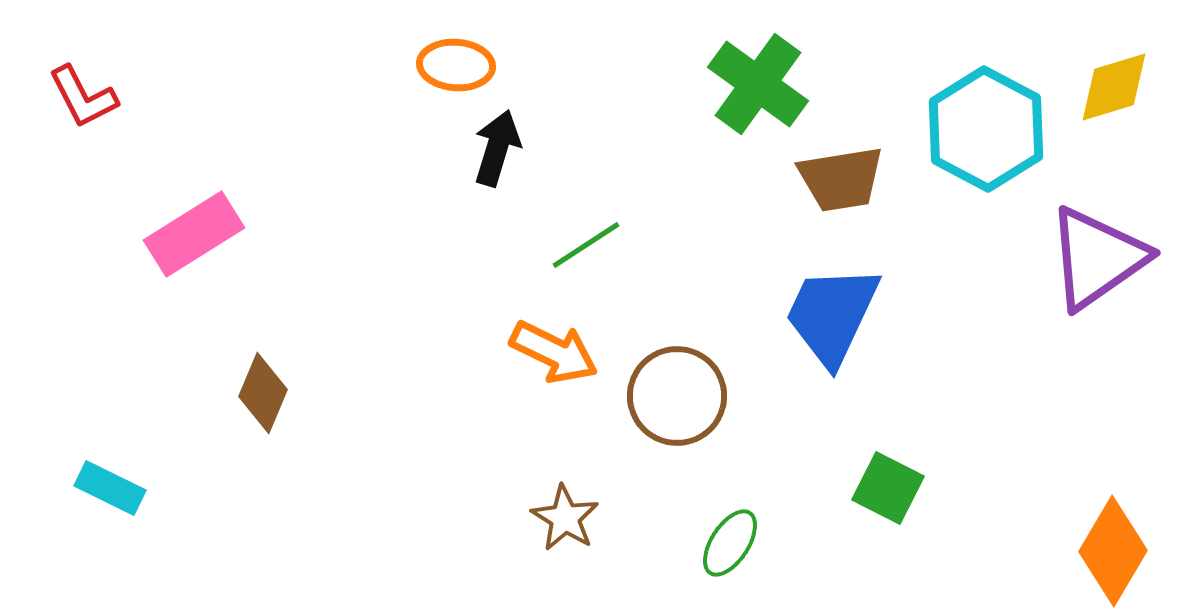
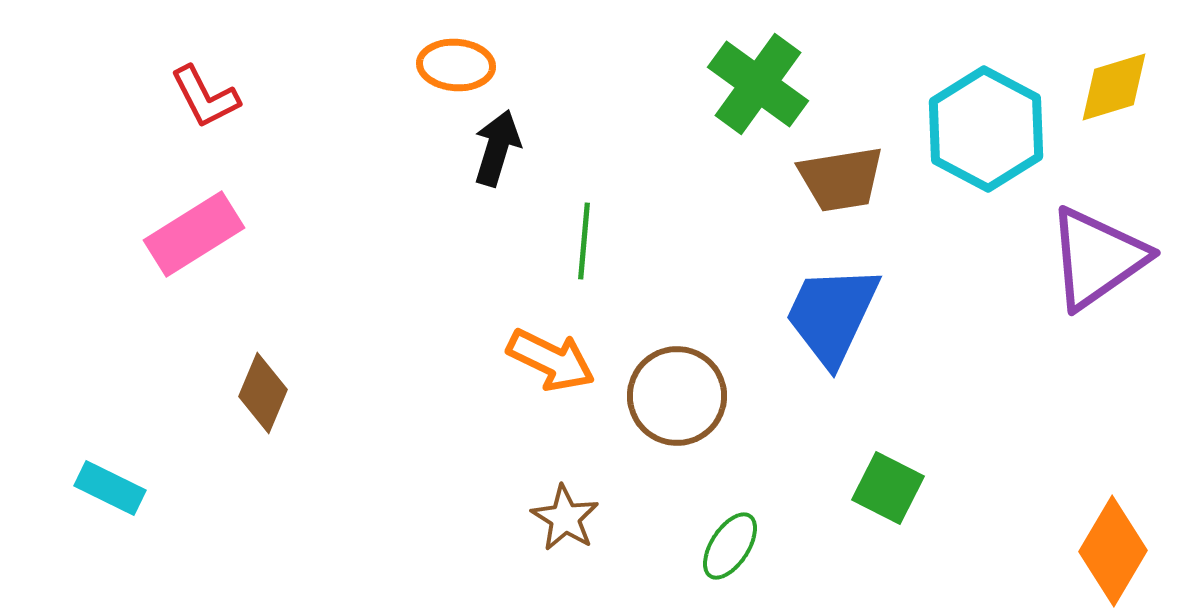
red L-shape: moved 122 px right
green line: moved 2 px left, 4 px up; rotated 52 degrees counterclockwise
orange arrow: moved 3 px left, 8 px down
green ellipse: moved 3 px down
